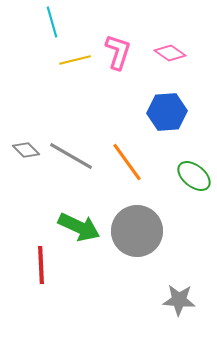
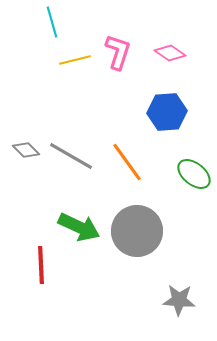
green ellipse: moved 2 px up
